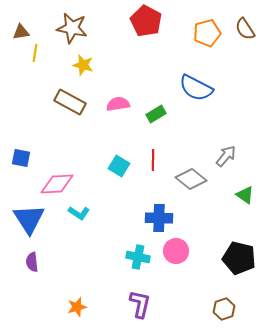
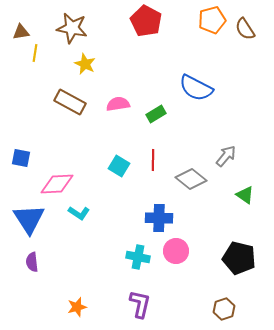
orange pentagon: moved 5 px right, 13 px up
yellow star: moved 2 px right, 1 px up; rotated 10 degrees clockwise
